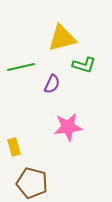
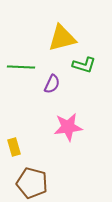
green line: rotated 16 degrees clockwise
